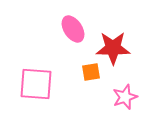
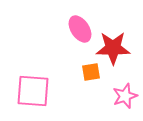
pink ellipse: moved 7 px right
pink square: moved 3 px left, 7 px down
pink star: moved 1 px up
